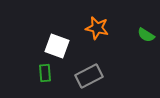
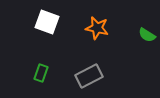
green semicircle: moved 1 px right
white square: moved 10 px left, 24 px up
green rectangle: moved 4 px left; rotated 24 degrees clockwise
